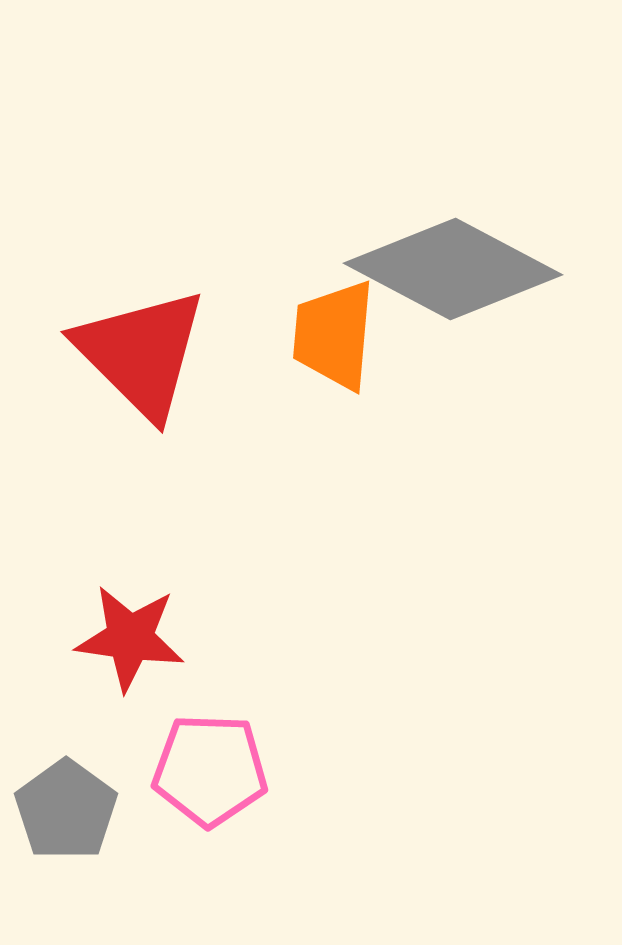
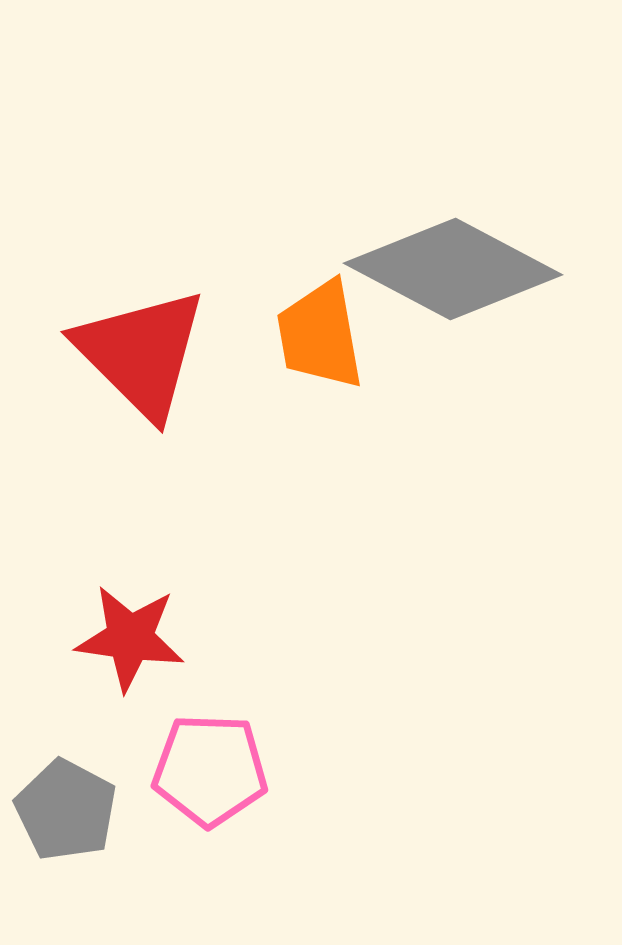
orange trapezoid: moved 14 px left; rotated 15 degrees counterclockwise
gray pentagon: rotated 8 degrees counterclockwise
